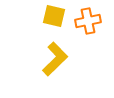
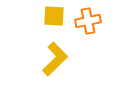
yellow square: rotated 10 degrees counterclockwise
